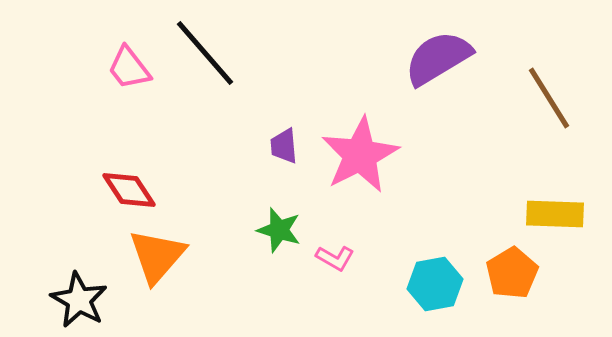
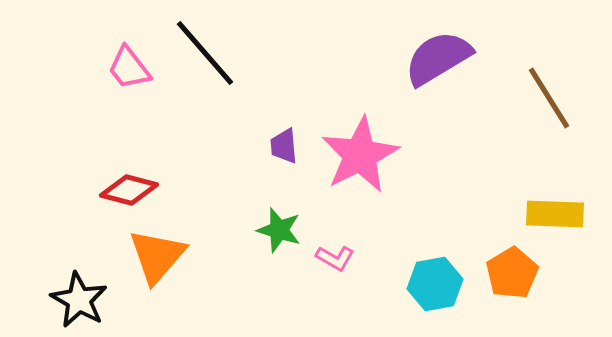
red diamond: rotated 42 degrees counterclockwise
